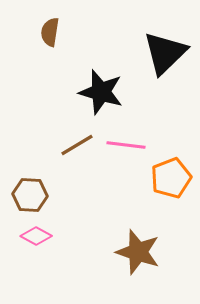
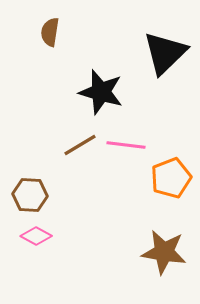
brown line: moved 3 px right
brown star: moved 26 px right; rotated 9 degrees counterclockwise
